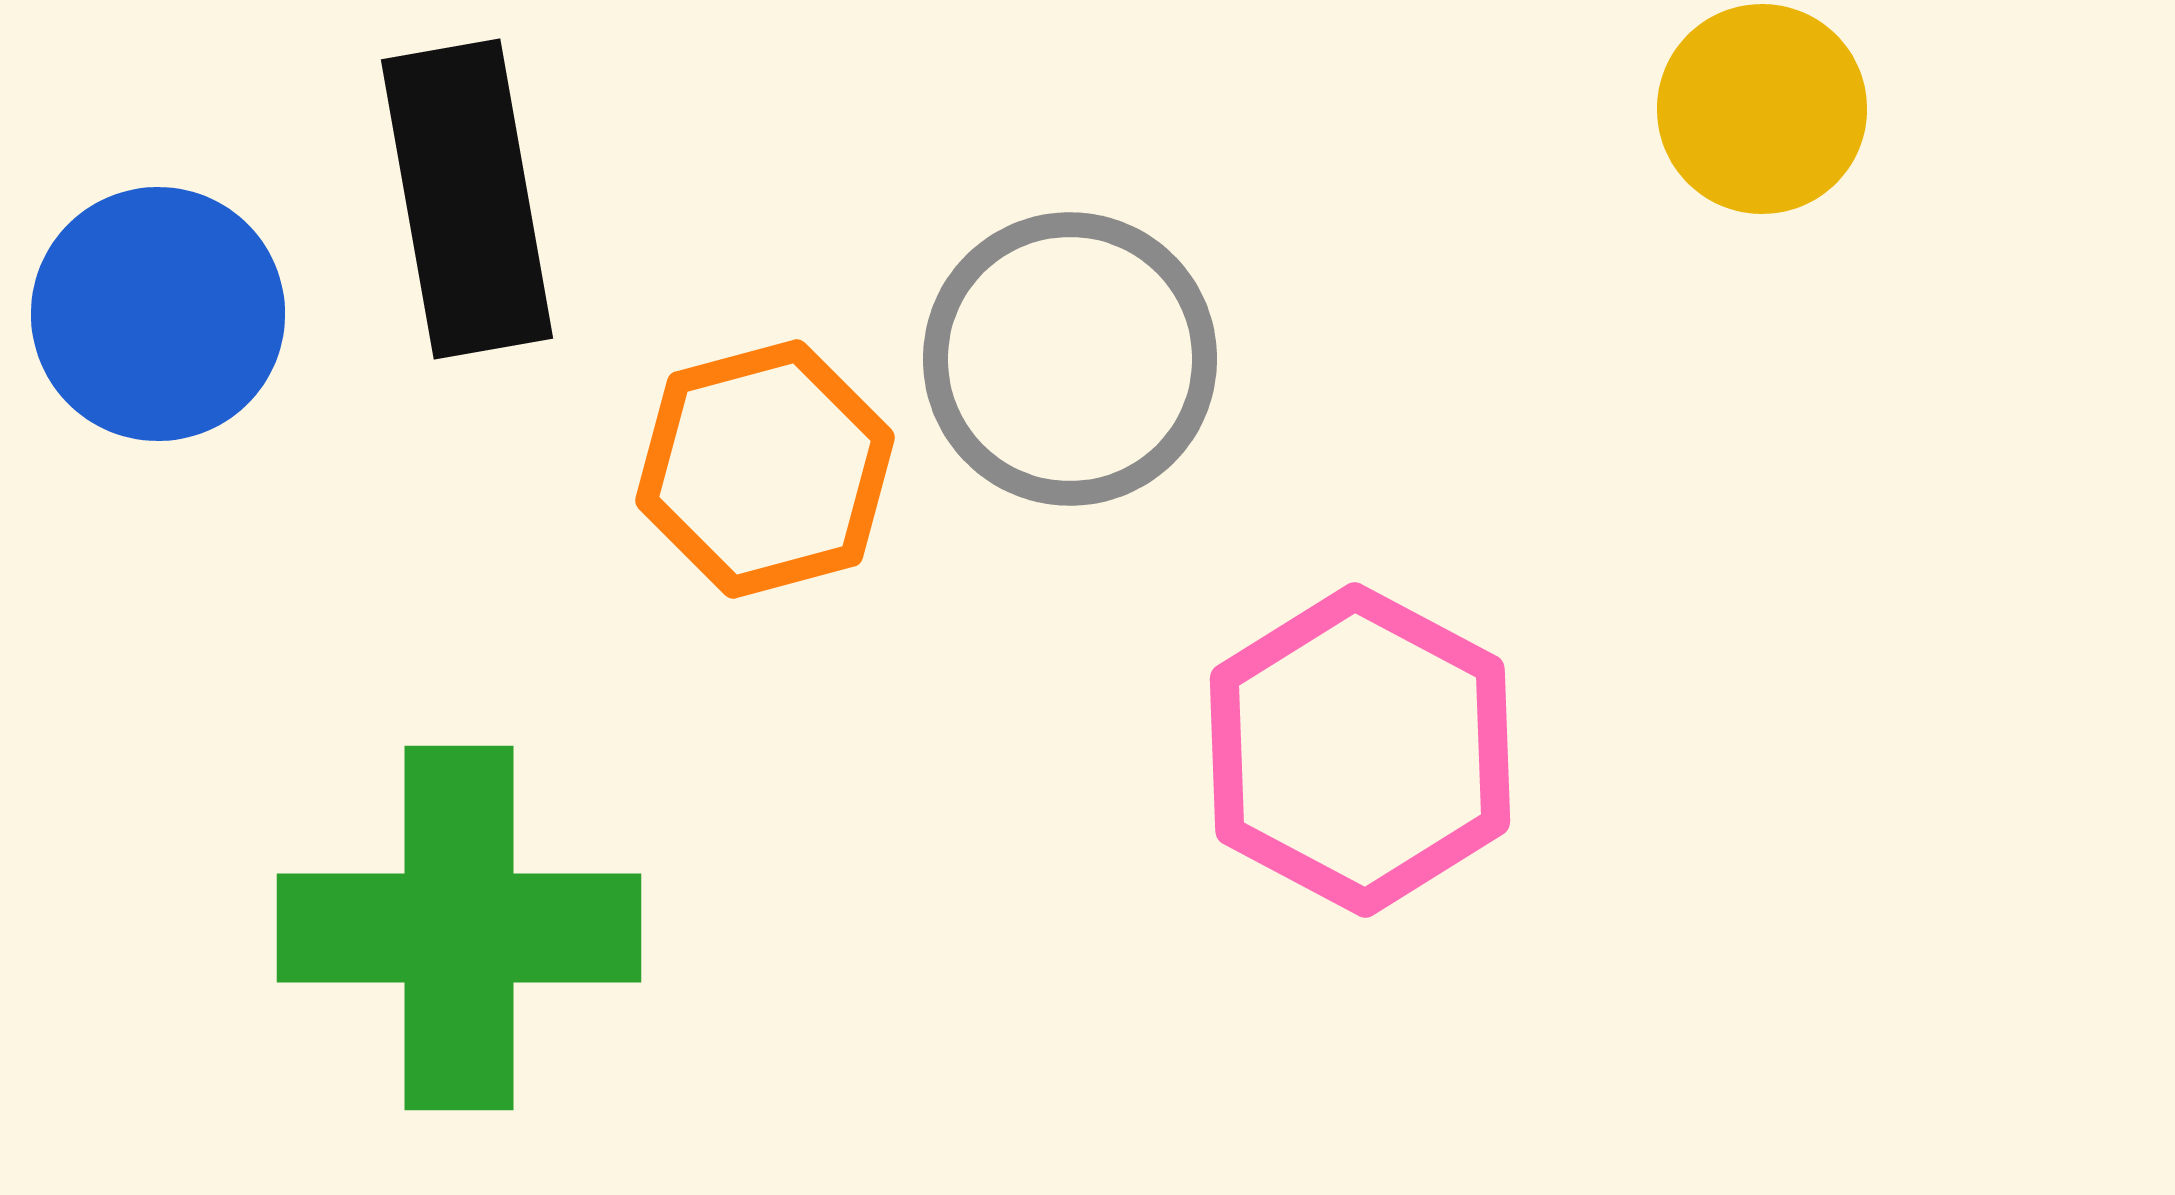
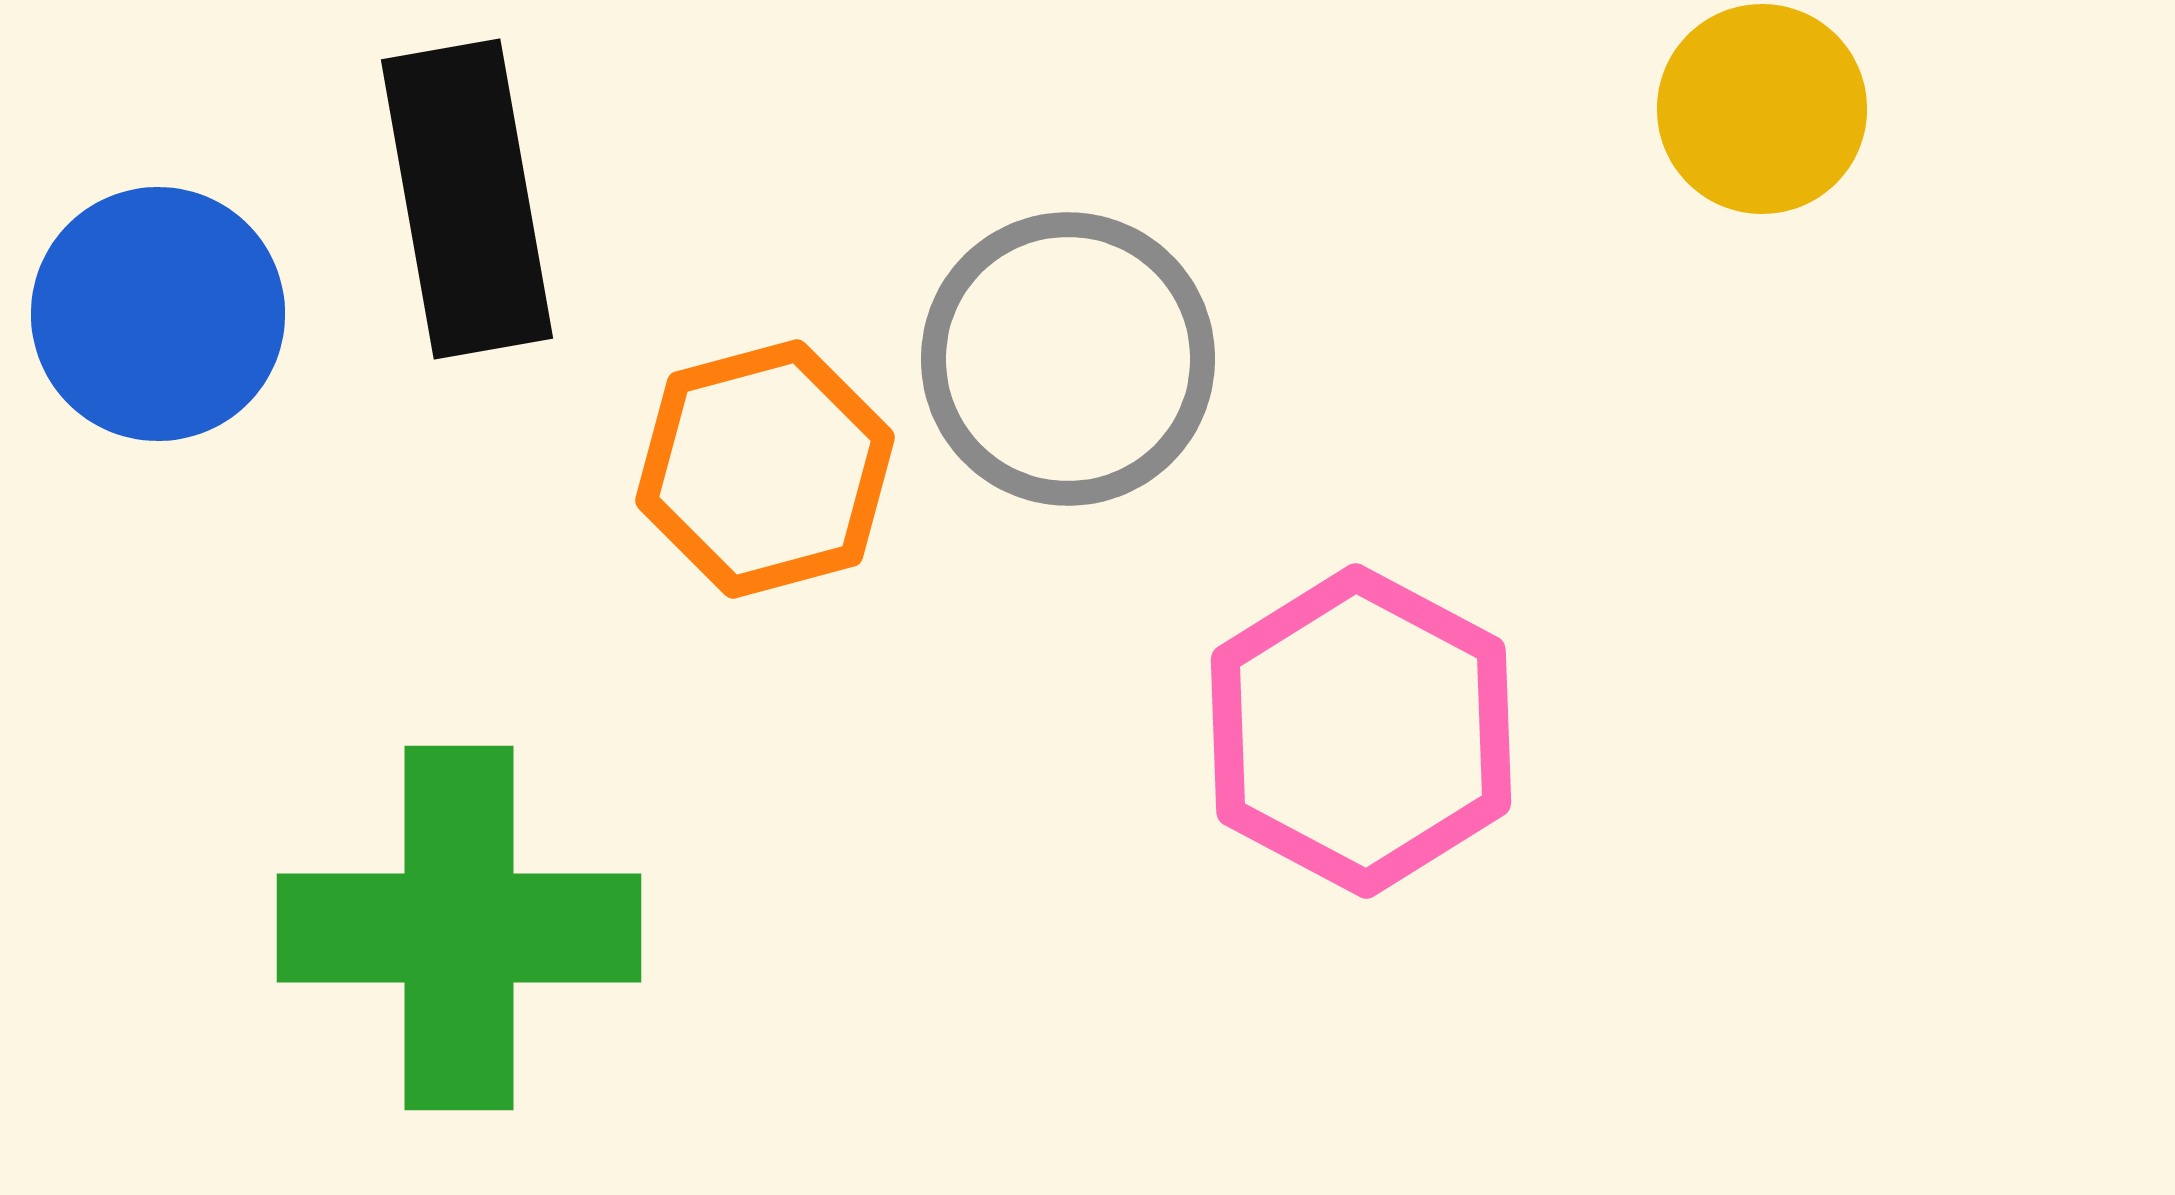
gray circle: moved 2 px left
pink hexagon: moved 1 px right, 19 px up
